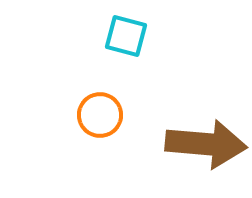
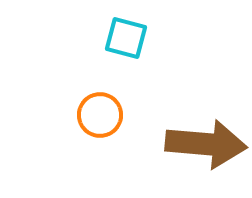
cyan square: moved 2 px down
